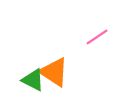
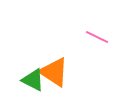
pink line: rotated 60 degrees clockwise
